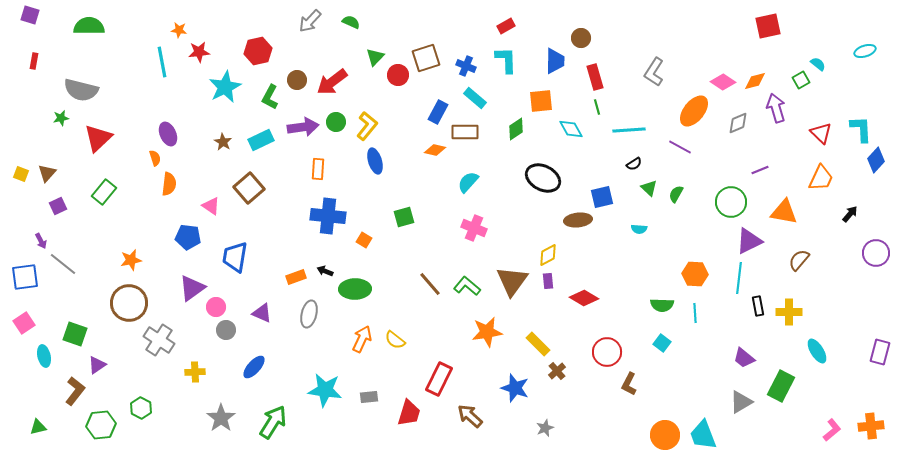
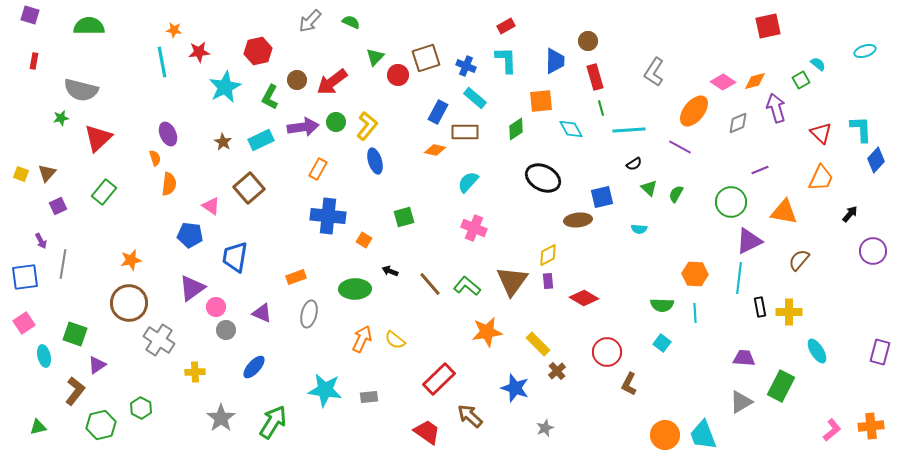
orange star at (179, 30): moved 5 px left
brown circle at (581, 38): moved 7 px right, 3 px down
green line at (597, 107): moved 4 px right, 1 px down
orange rectangle at (318, 169): rotated 25 degrees clockwise
blue pentagon at (188, 237): moved 2 px right, 2 px up
purple circle at (876, 253): moved 3 px left, 2 px up
gray line at (63, 264): rotated 60 degrees clockwise
black arrow at (325, 271): moved 65 px right
black rectangle at (758, 306): moved 2 px right, 1 px down
purple trapezoid at (744, 358): rotated 145 degrees clockwise
red rectangle at (439, 379): rotated 20 degrees clockwise
red trapezoid at (409, 413): moved 18 px right, 19 px down; rotated 72 degrees counterclockwise
green hexagon at (101, 425): rotated 8 degrees counterclockwise
